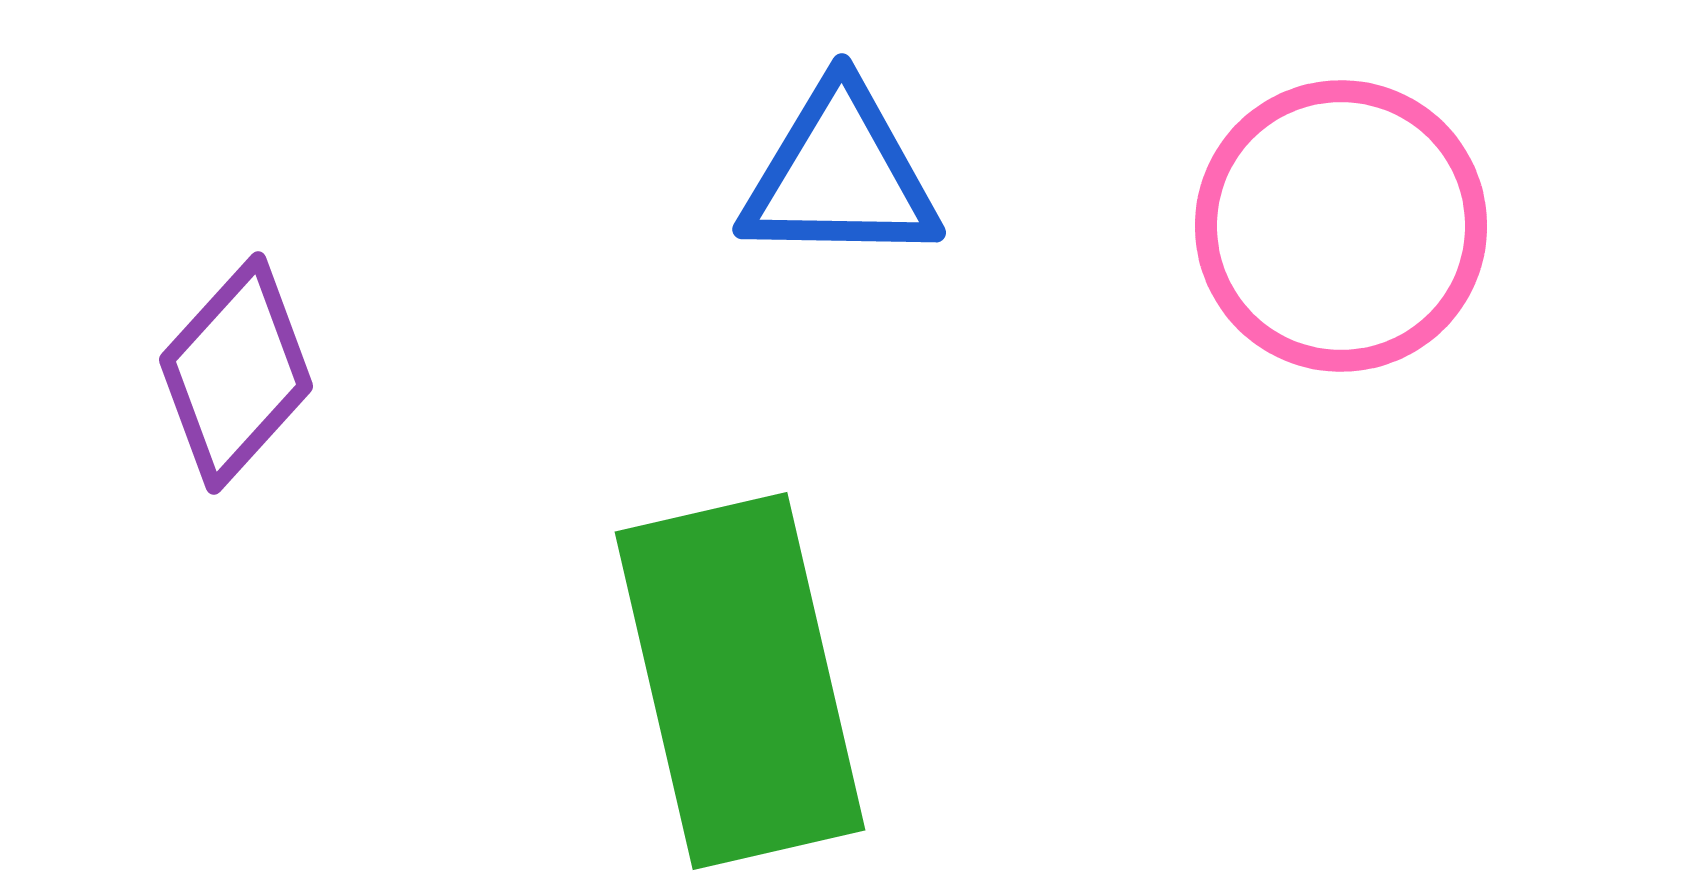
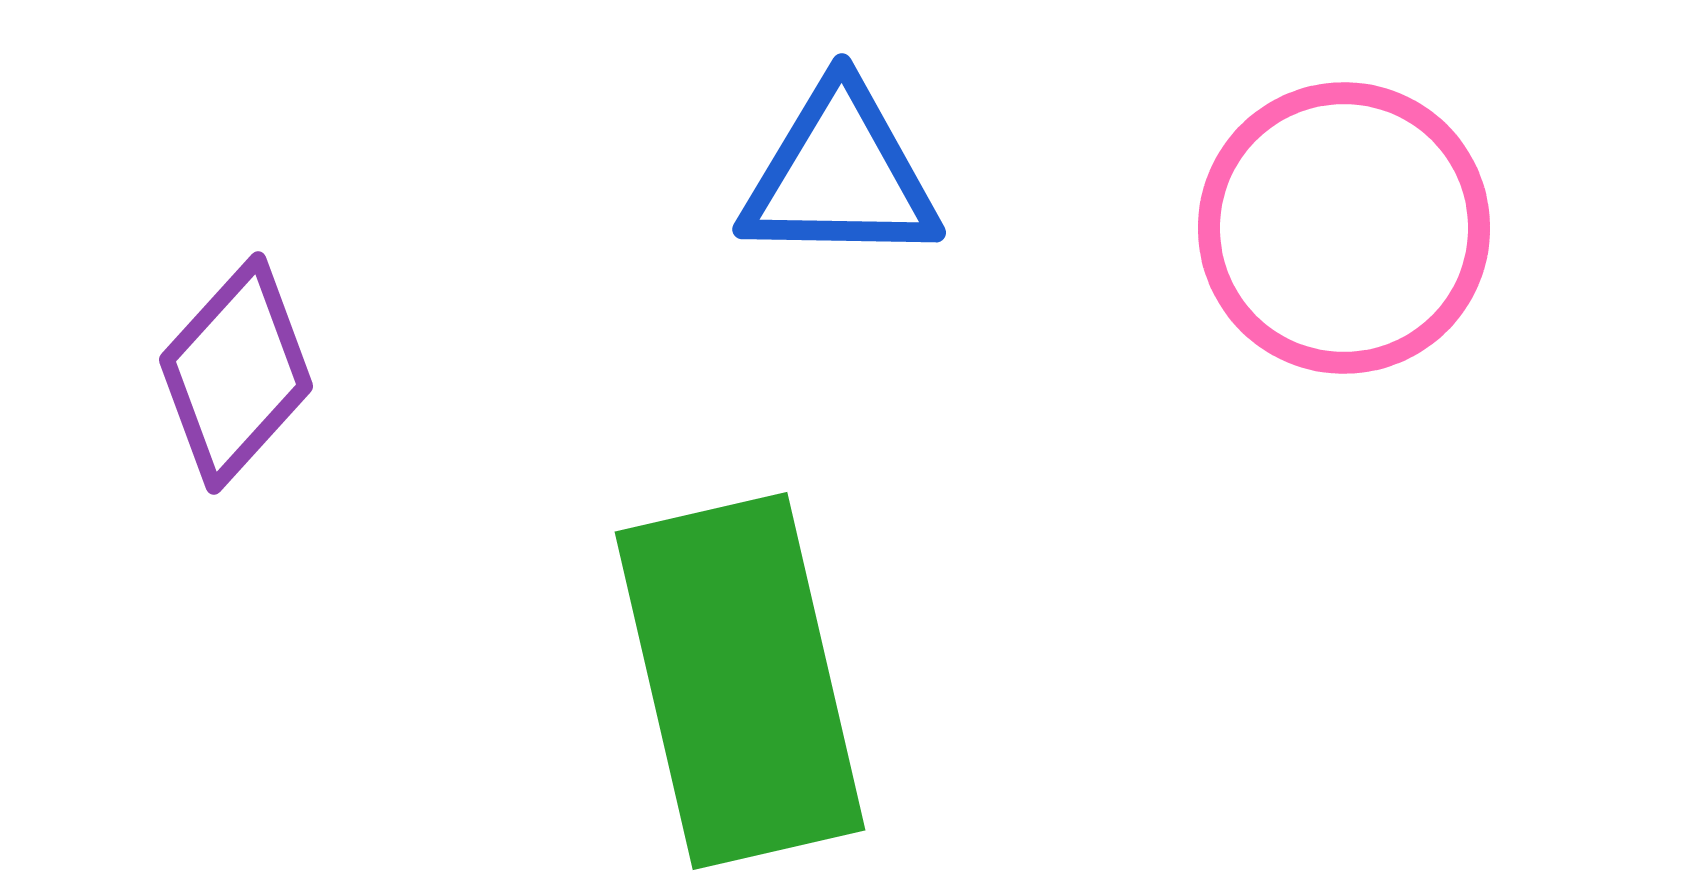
pink circle: moved 3 px right, 2 px down
